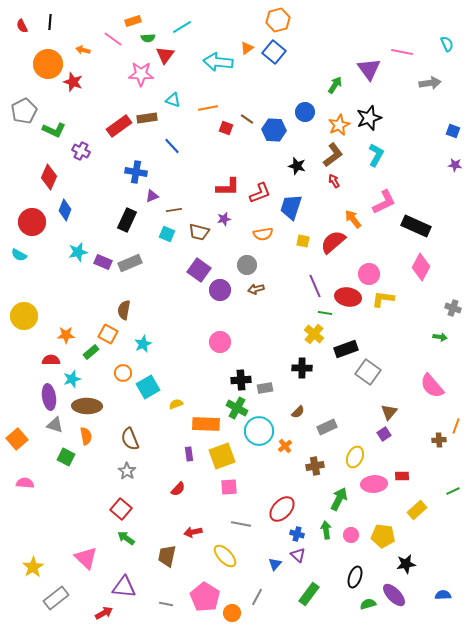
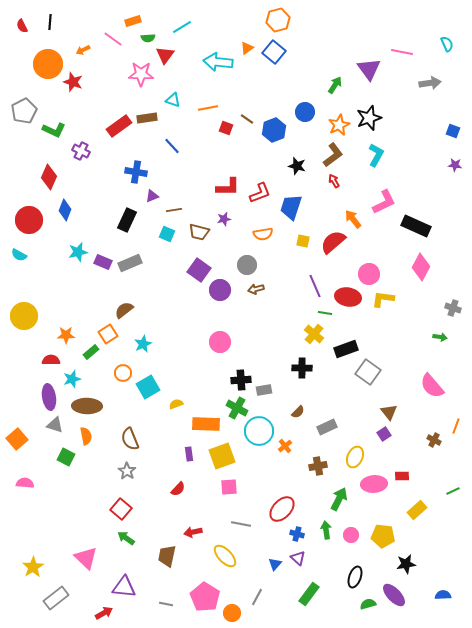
orange arrow at (83, 50): rotated 40 degrees counterclockwise
blue hexagon at (274, 130): rotated 25 degrees counterclockwise
red circle at (32, 222): moved 3 px left, 2 px up
brown semicircle at (124, 310): rotated 42 degrees clockwise
orange square at (108, 334): rotated 30 degrees clockwise
gray rectangle at (265, 388): moved 1 px left, 2 px down
brown triangle at (389, 412): rotated 18 degrees counterclockwise
brown cross at (439, 440): moved 5 px left; rotated 32 degrees clockwise
brown cross at (315, 466): moved 3 px right
purple triangle at (298, 555): moved 3 px down
